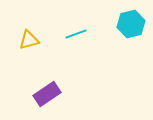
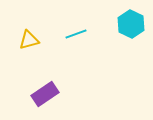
cyan hexagon: rotated 20 degrees counterclockwise
purple rectangle: moved 2 px left
